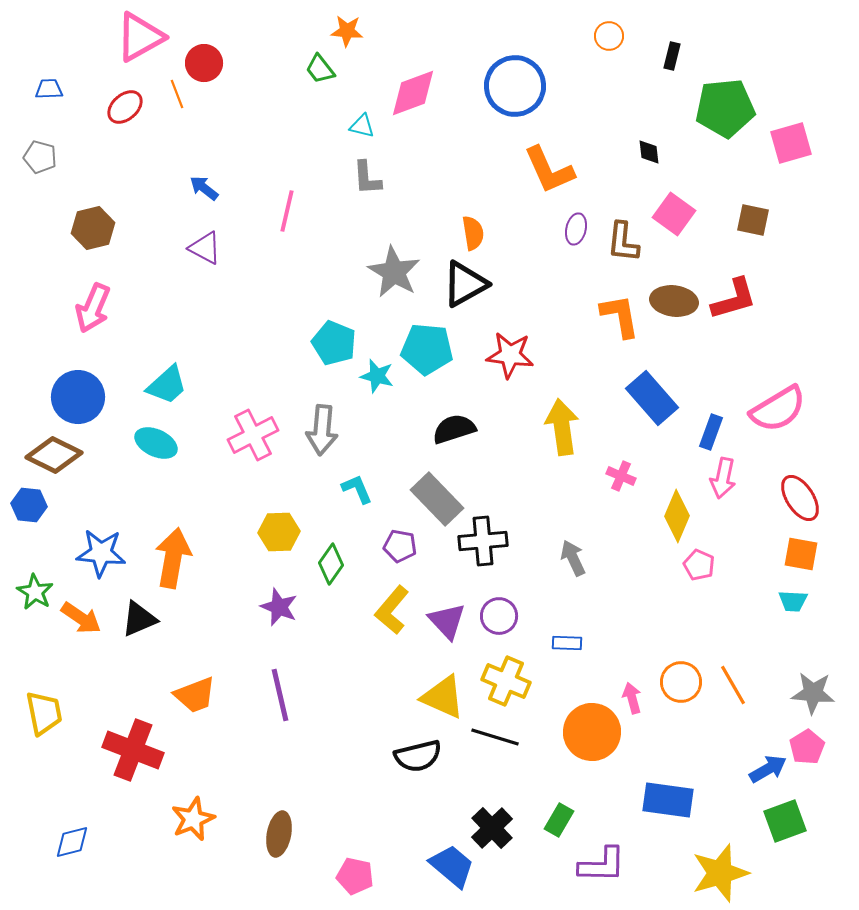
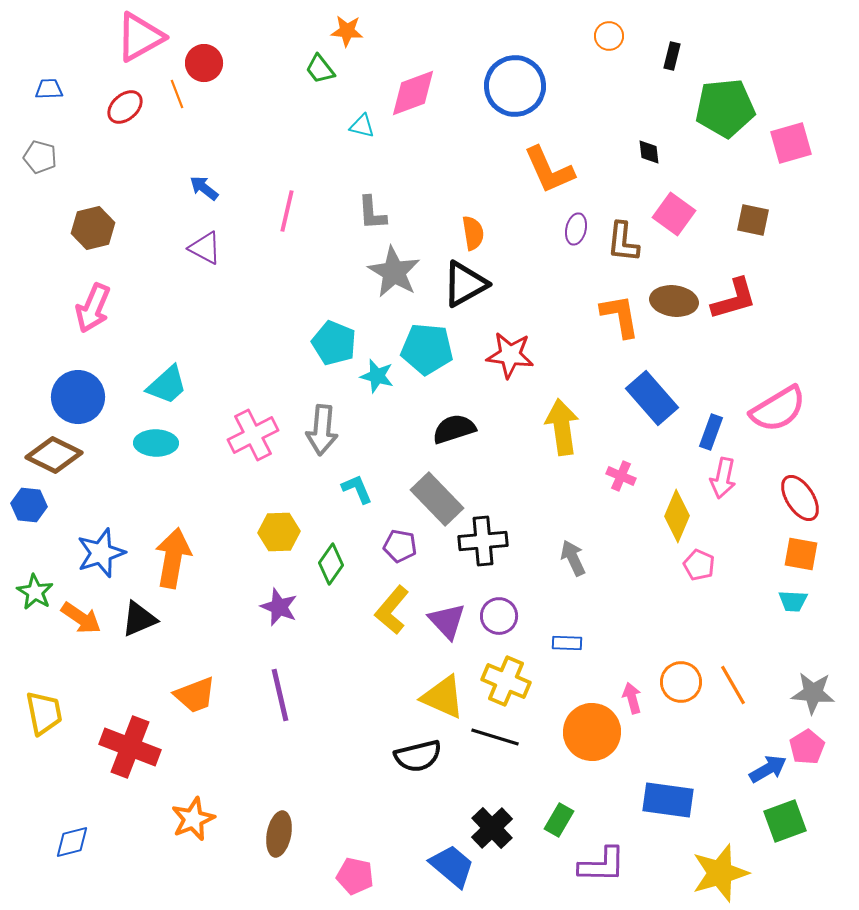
gray L-shape at (367, 178): moved 5 px right, 35 px down
cyan ellipse at (156, 443): rotated 24 degrees counterclockwise
blue star at (101, 553): rotated 24 degrees counterclockwise
red cross at (133, 750): moved 3 px left, 3 px up
